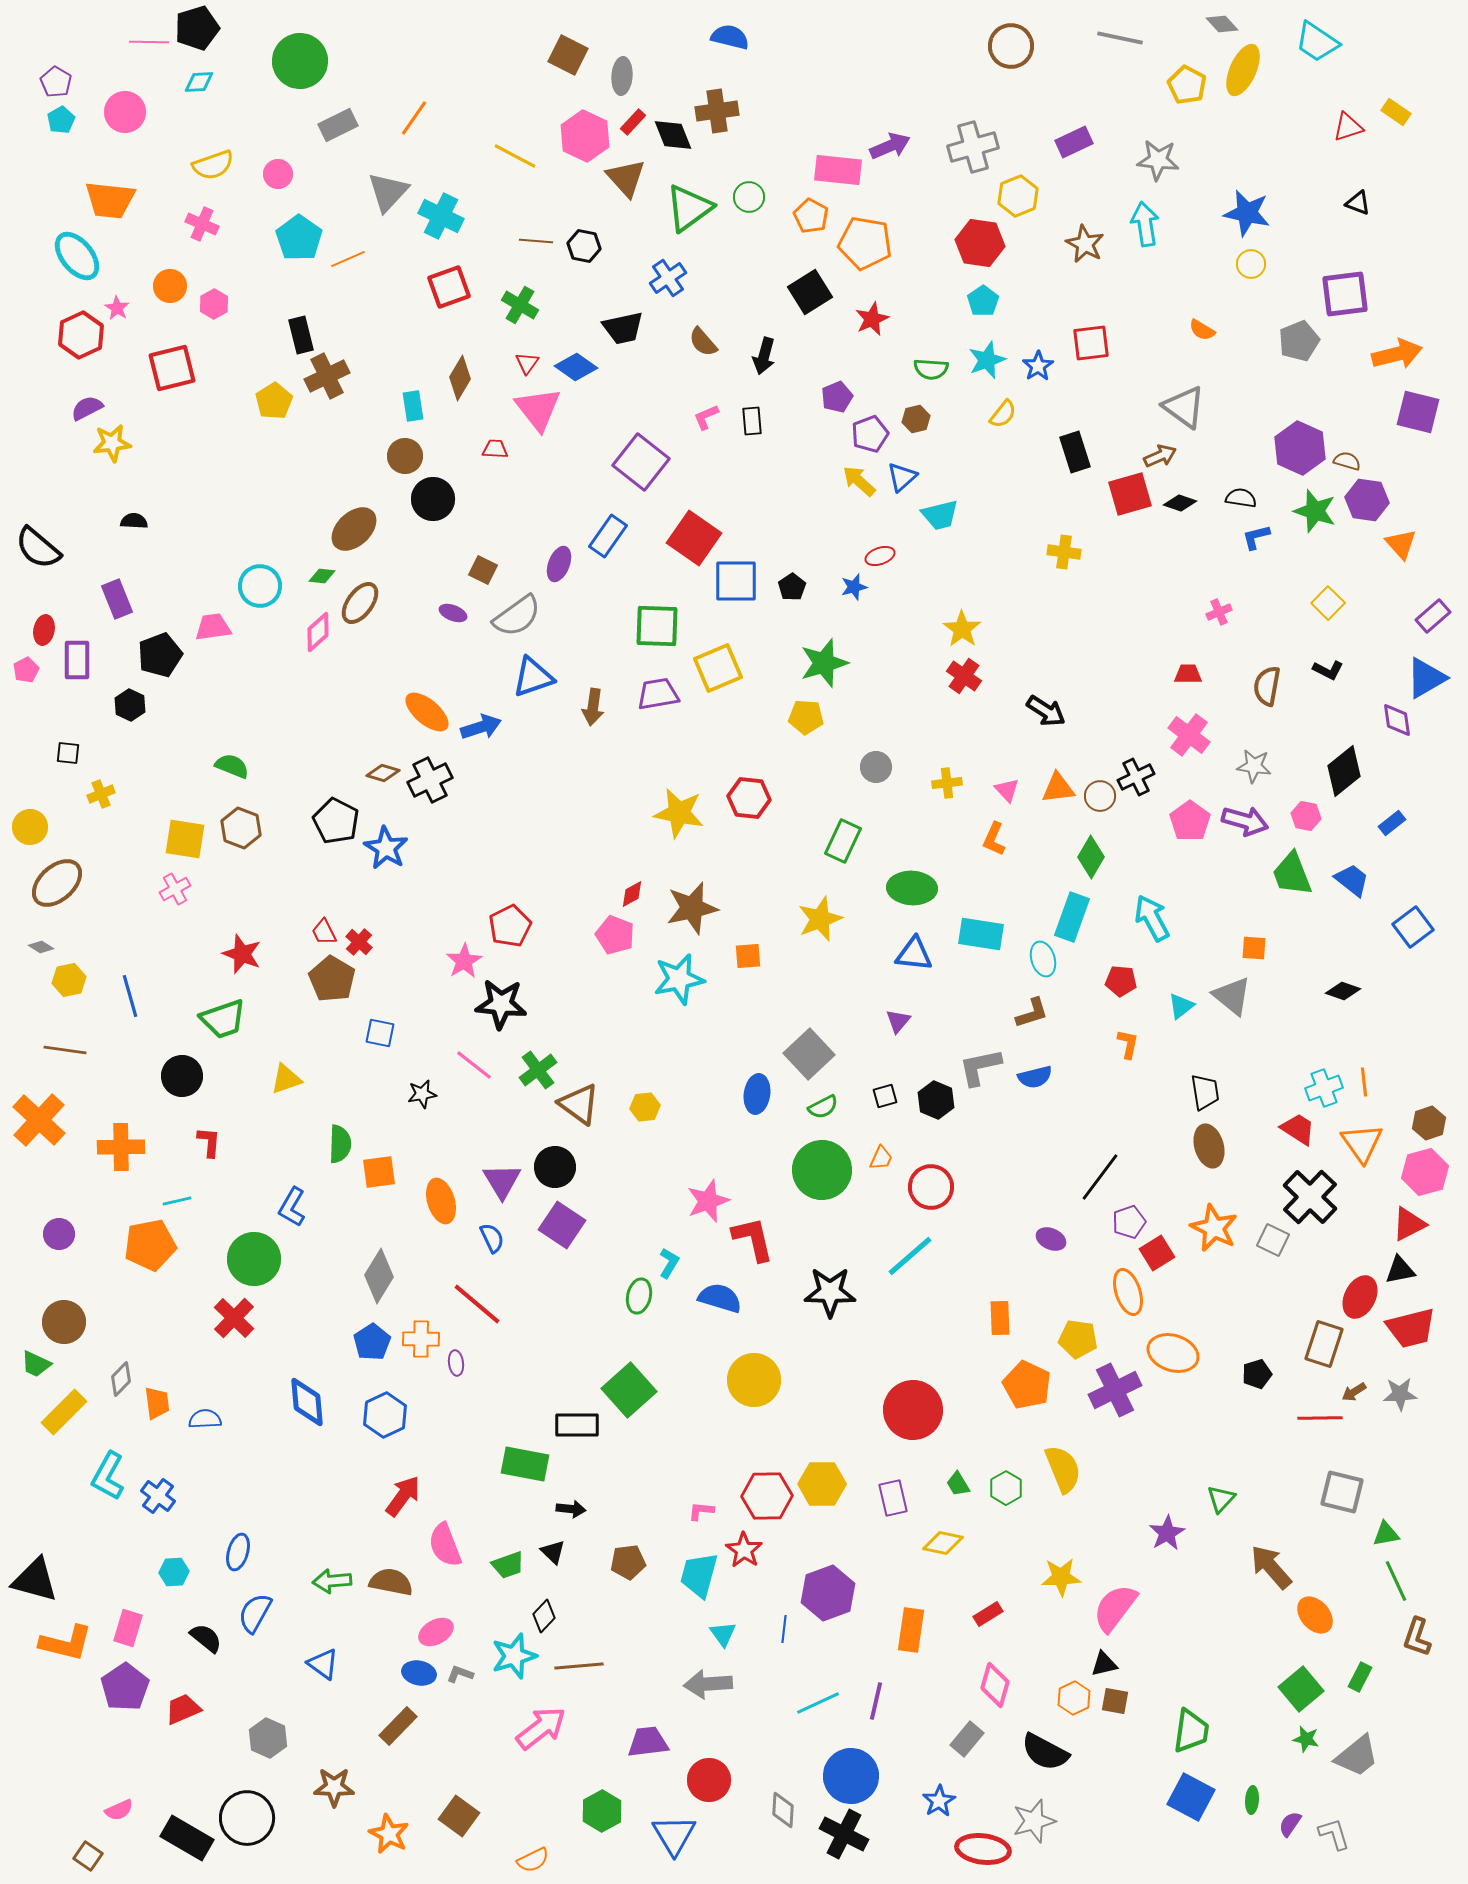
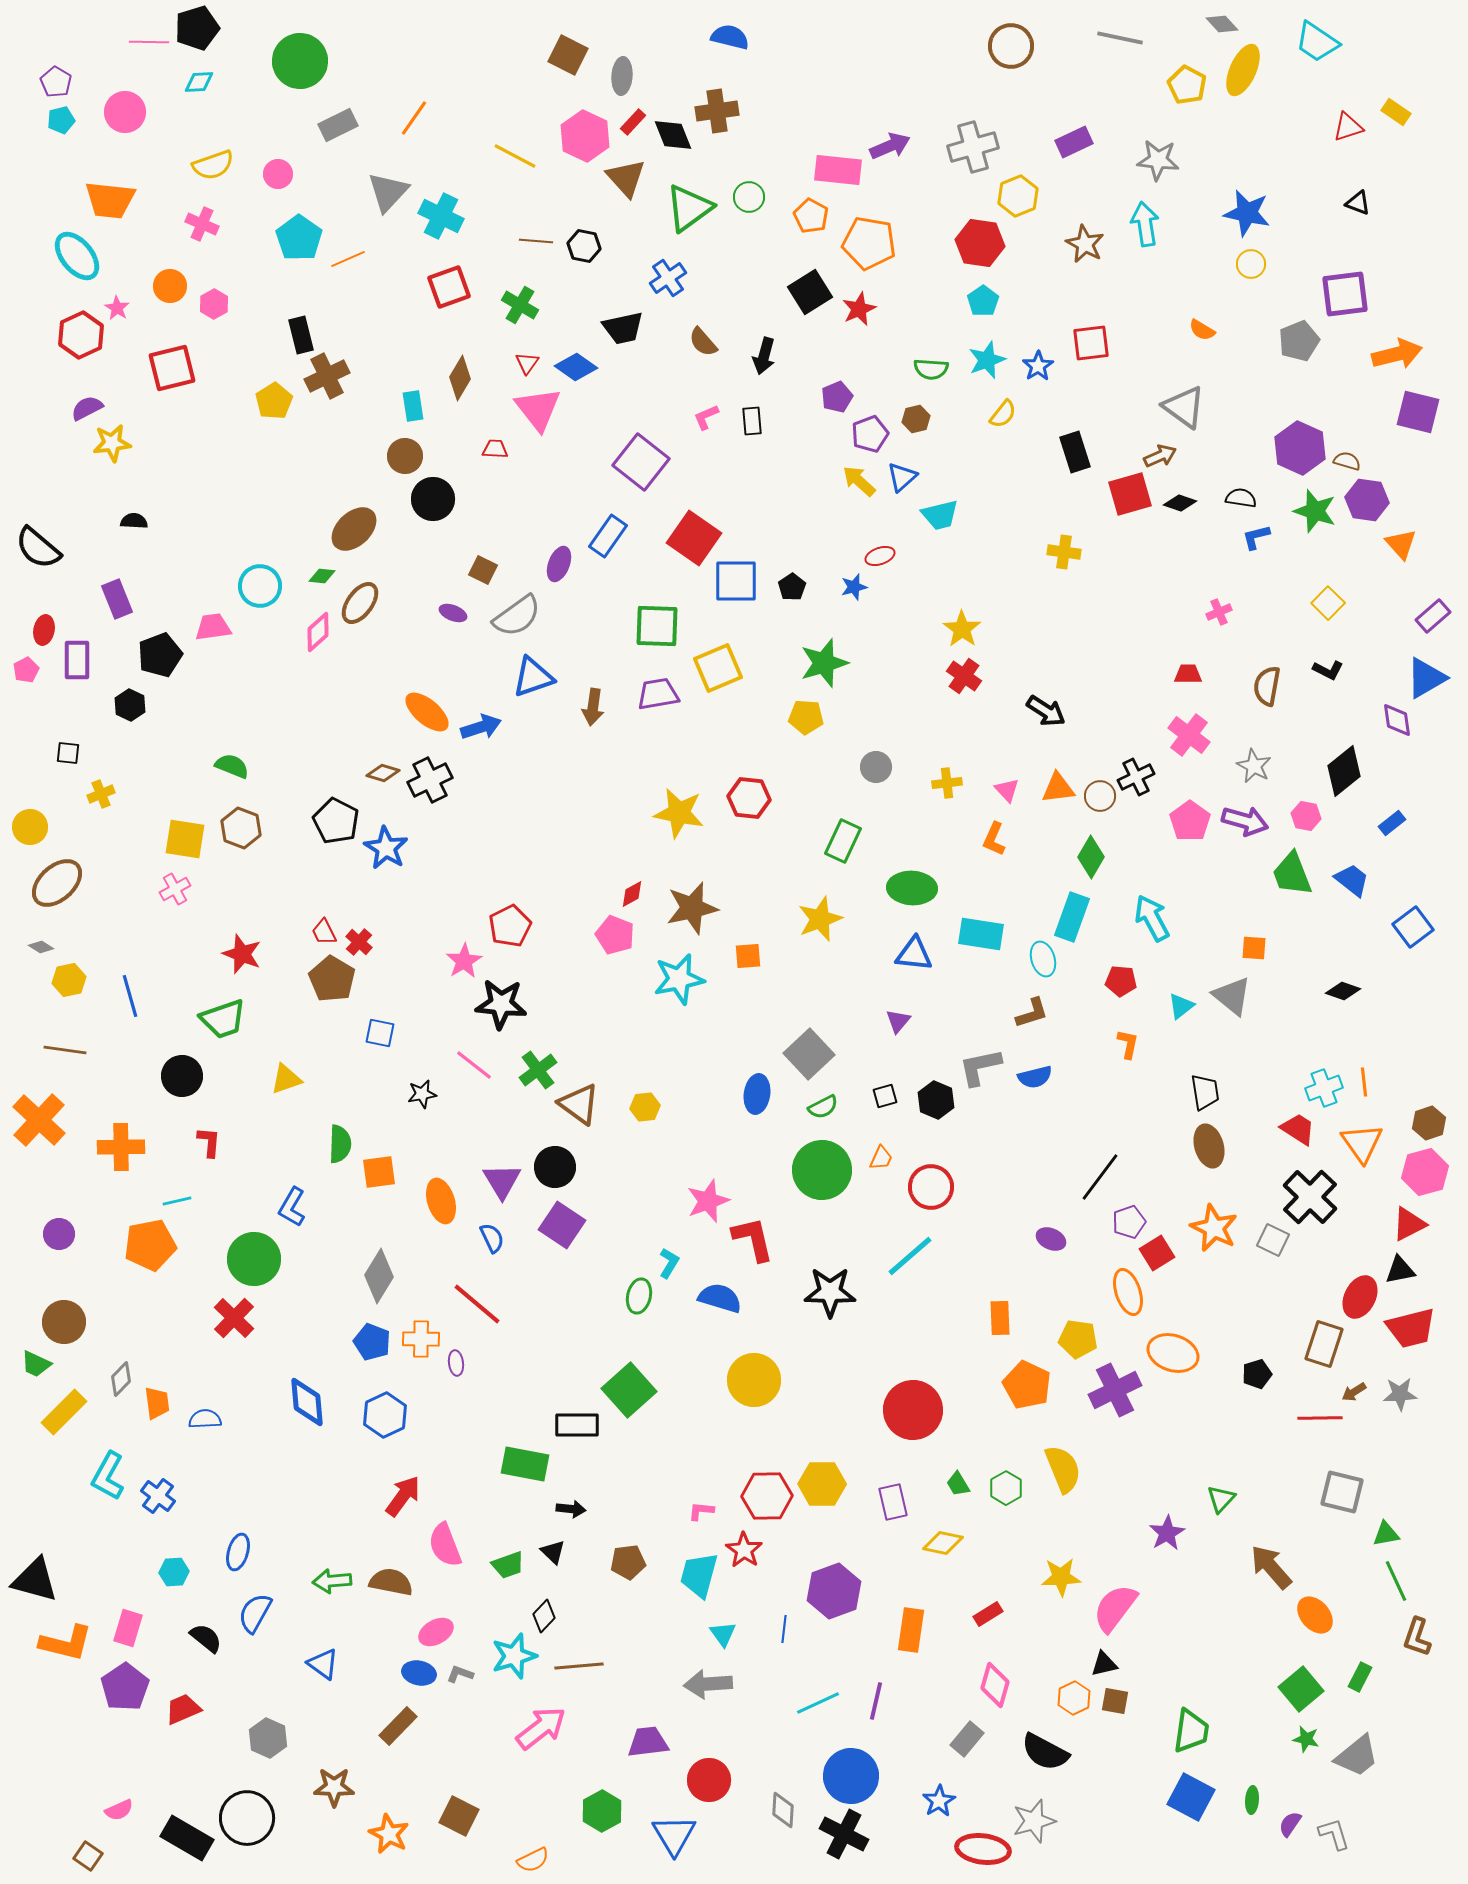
cyan pentagon at (61, 120): rotated 16 degrees clockwise
orange pentagon at (865, 243): moved 4 px right
red star at (872, 319): moved 13 px left, 10 px up
gray star at (1254, 766): rotated 20 degrees clockwise
blue pentagon at (372, 1342): rotated 18 degrees counterclockwise
purple rectangle at (893, 1498): moved 4 px down
purple hexagon at (828, 1593): moved 6 px right, 2 px up
brown square at (459, 1816): rotated 9 degrees counterclockwise
